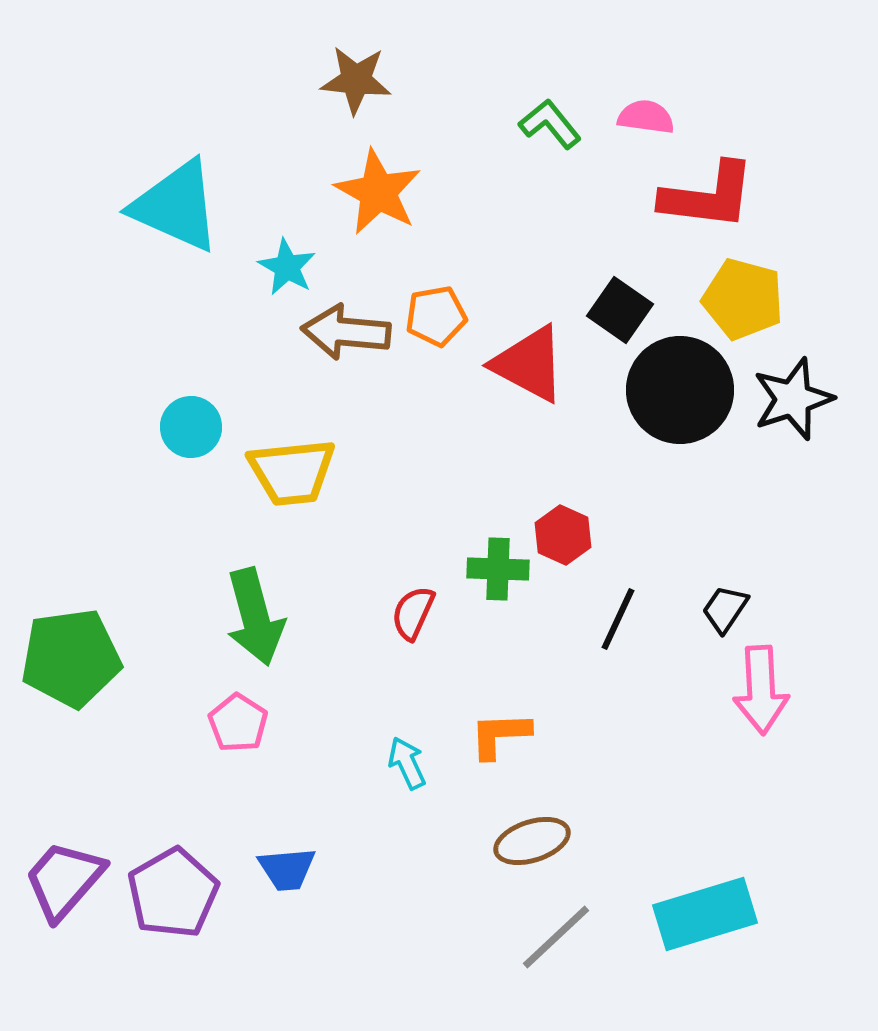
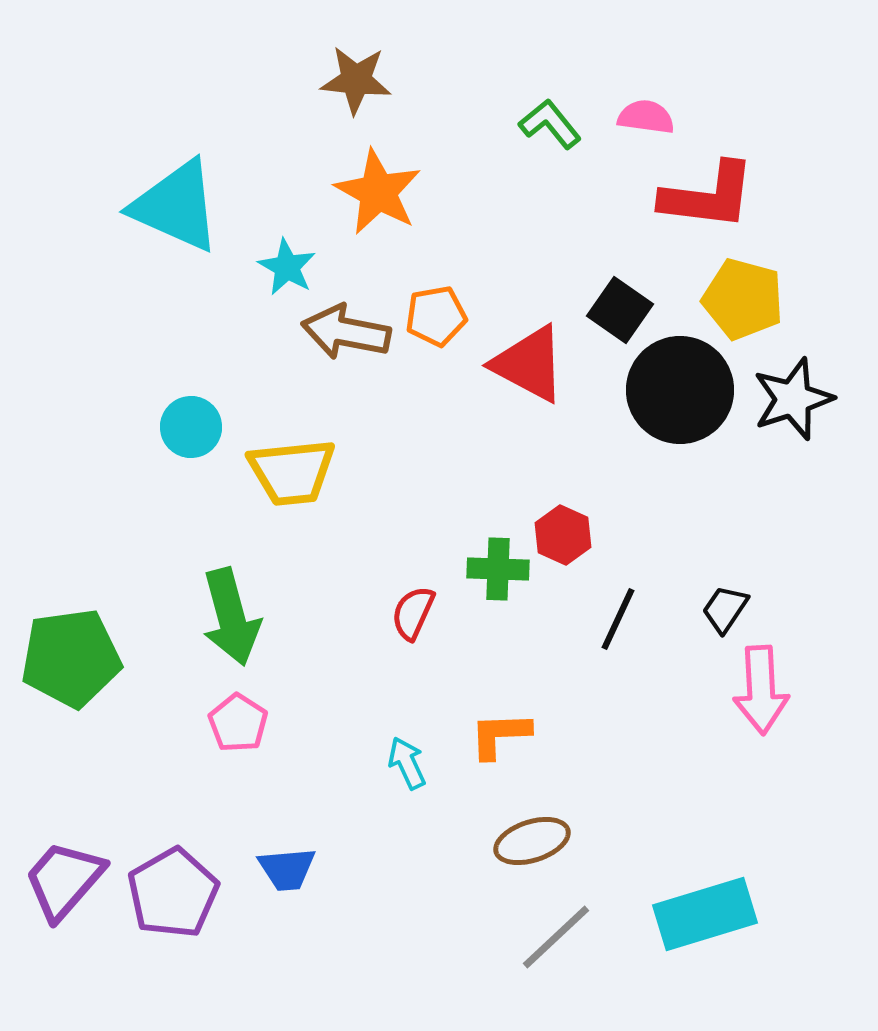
brown arrow: rotated 6 degrees clockwise
green arrow: moved 24 px left
